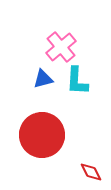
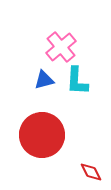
blue triangle: moved 1 px right, 1 px down
